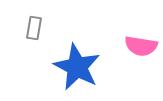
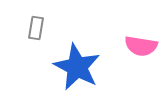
gray rectangle: moved 2 px right
